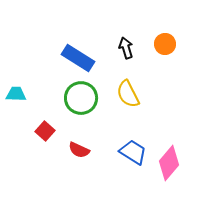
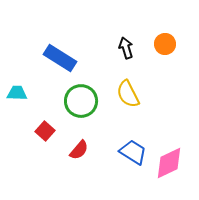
blue rectangle: moved 18 px left
cyan trapezoid: moved 1 px right, 1 px up
green circle: moved 3 px down
red semicircle: rotated 75 degrees counterclockwise
pink diamond: rotated 24 degrees clockwise
